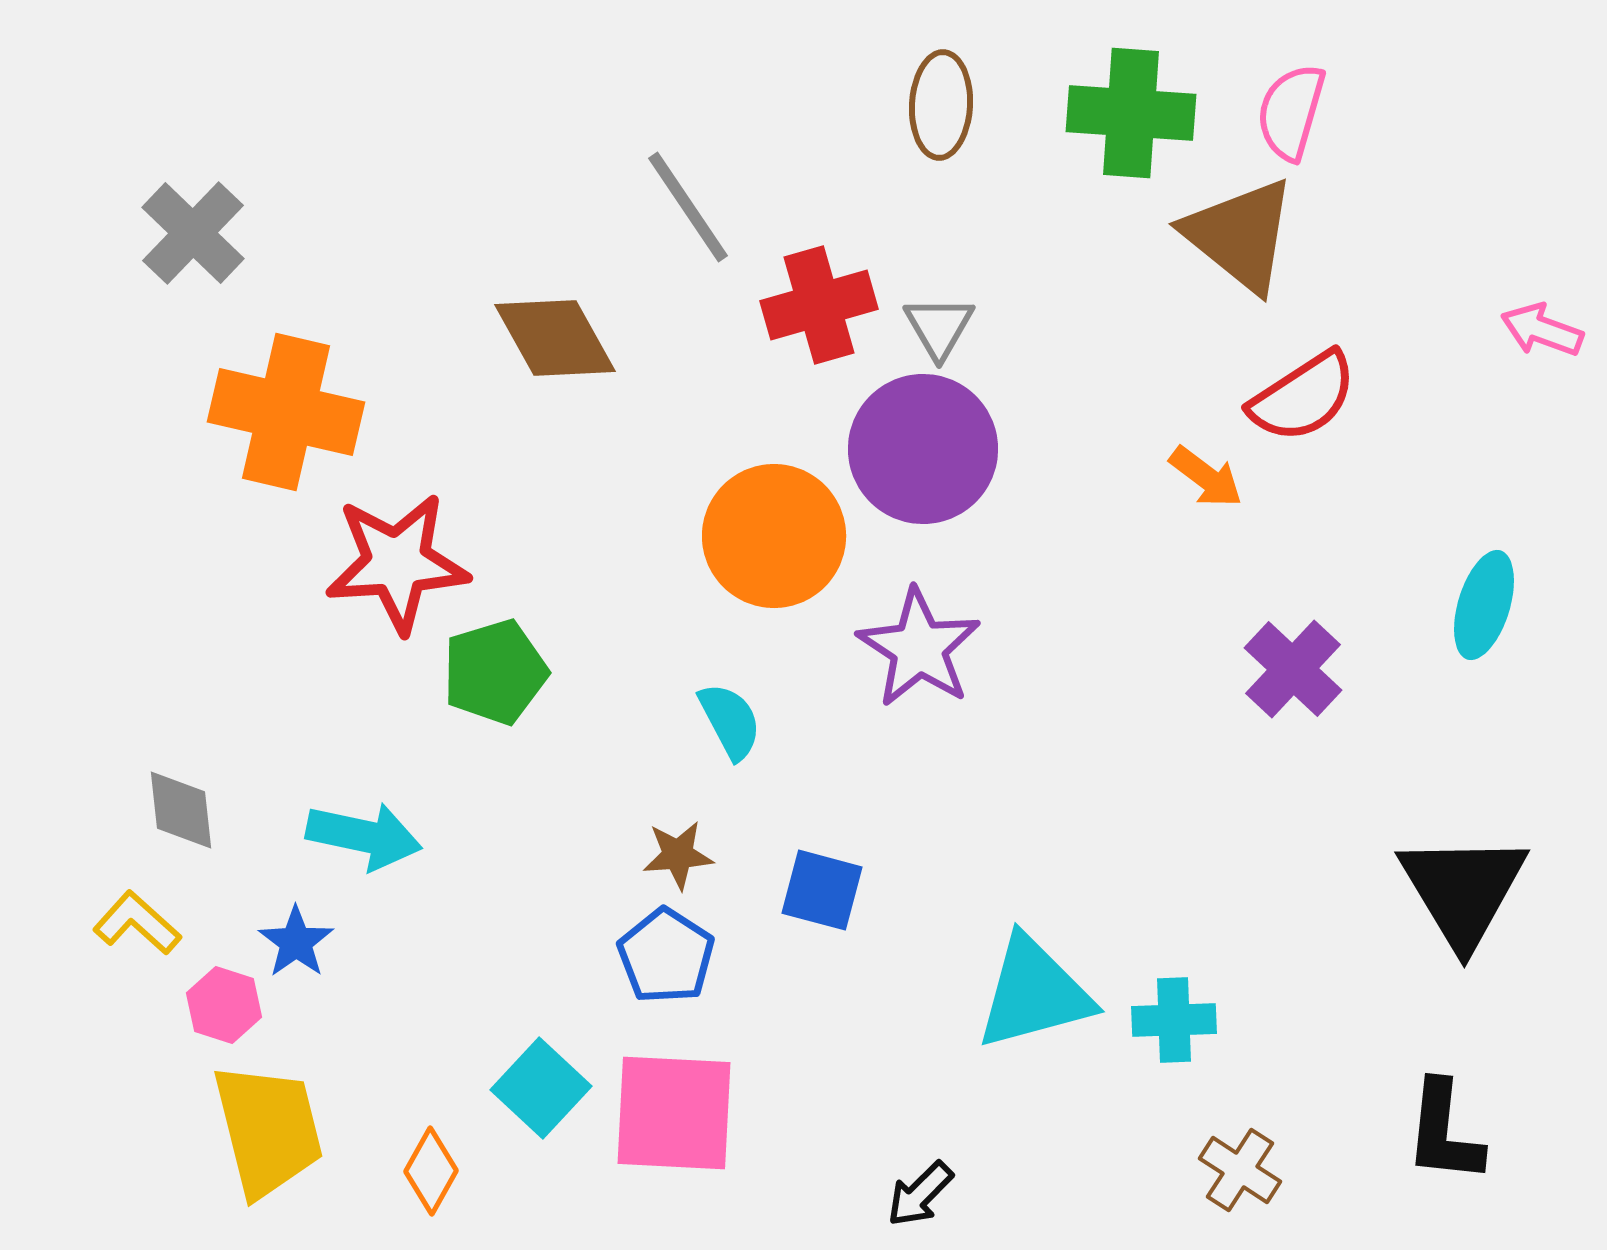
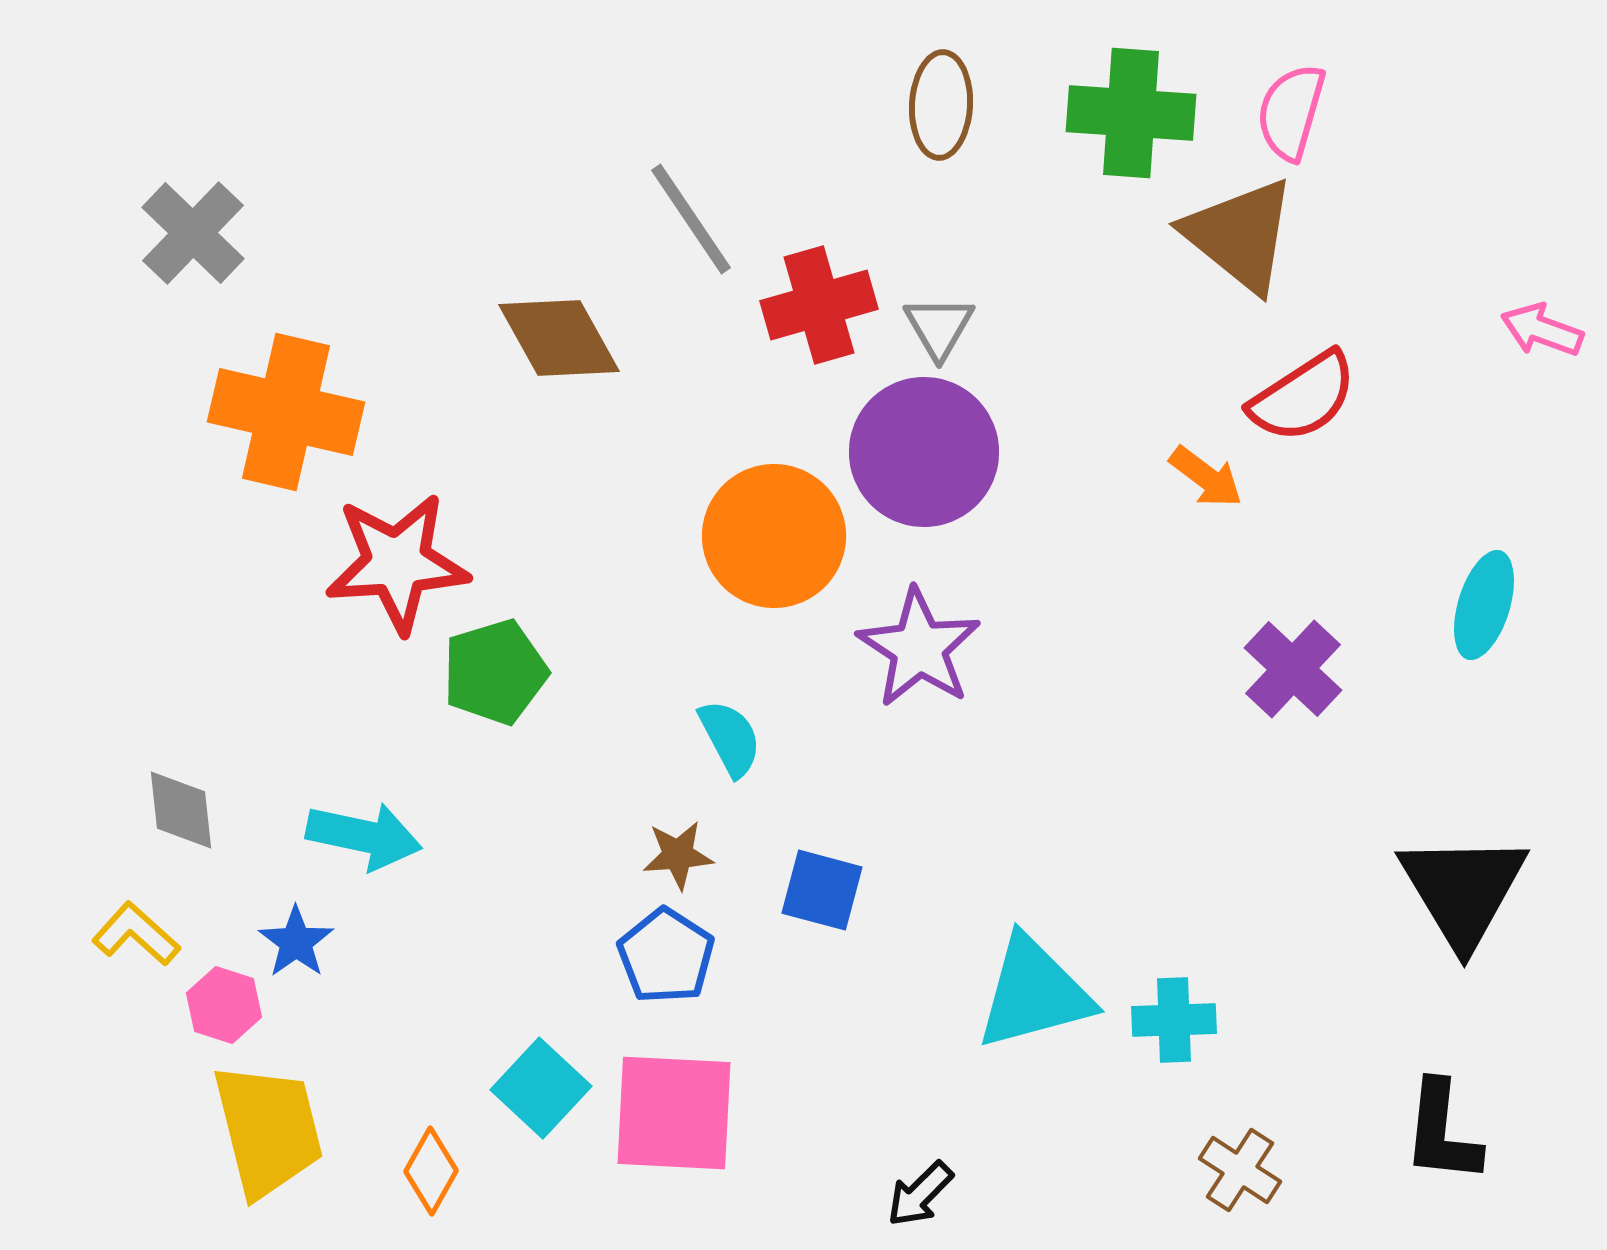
gray line: moved 3 px right, 12 px down
brown diamond: moved 4 px right
purple circle: moved 1 px right, 3 px down
cyan semicircle: moved 17 px down
yellow L-shape: moved 1 px left, 11 px down
black L-shape: moved 2 px left
